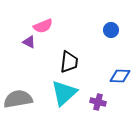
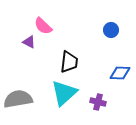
pink semicircle: rotated 66 degrees clockwise
blue diamond: moved 3 px up
